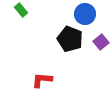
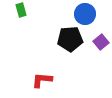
green rectangle: rotated 24 degrees clockwise
black pentagon: rotated 25 degrees counterclockwise
